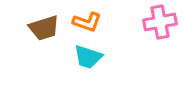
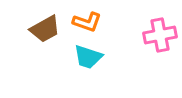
pink cross: moved 13 px down
brown trapezoid: moved 1 px right, 1 px down; rotated 12 degrees counterclockwise
